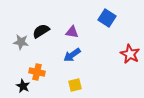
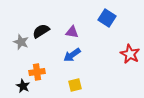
gray star: rotated 14 degrees clockwise
orange cross: rotated 21 degrees counterclockwise
